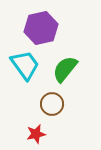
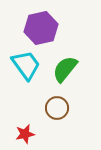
cyan trapezoid: moved 1 px right
brown circle: moved 5 px right, 4 px down
red star: moved 11 px left
